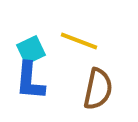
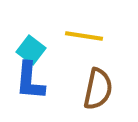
yellow line: moved 5 px right, 5 px up; rotated 12 degrees counterclockwise
cyan square: rotated 28 degrees counterclockwise
